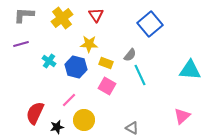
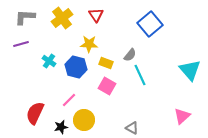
gray L-shape: moved 1 px right, 2 px down
cyan triangle: rotated 45 degrees clockwise
black star: moved 4 px right
